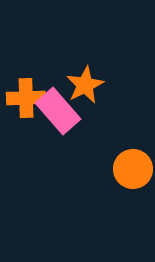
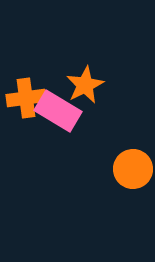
orange cross: rotated 6 degrees counterclockwise
pink rectangle: rotated 18 degrees counterclockwise
